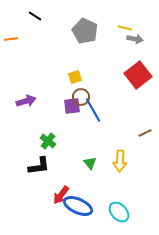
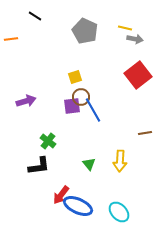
brown line: rotated 16 degrees clockwise
green triangle: moved 1 px left, 1 px down
